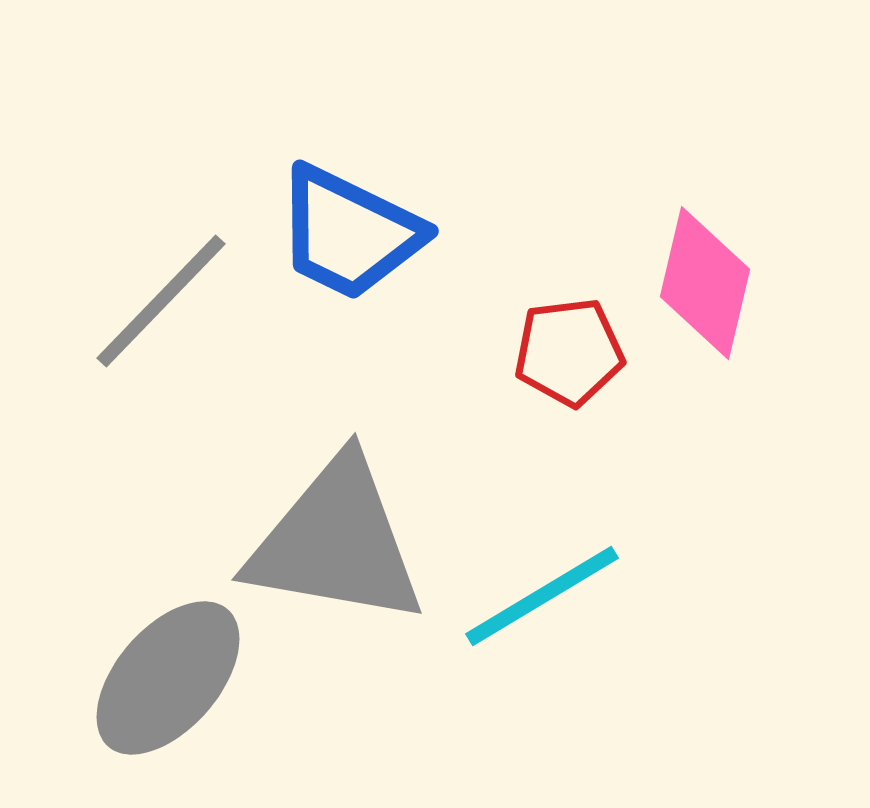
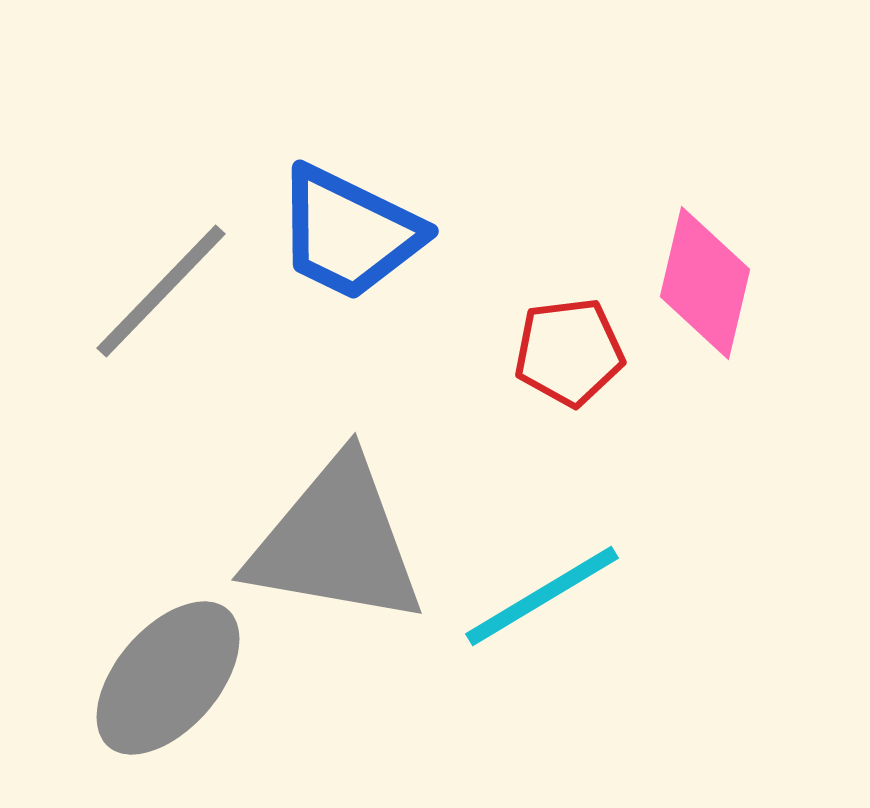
gray line: moved 10 px up
